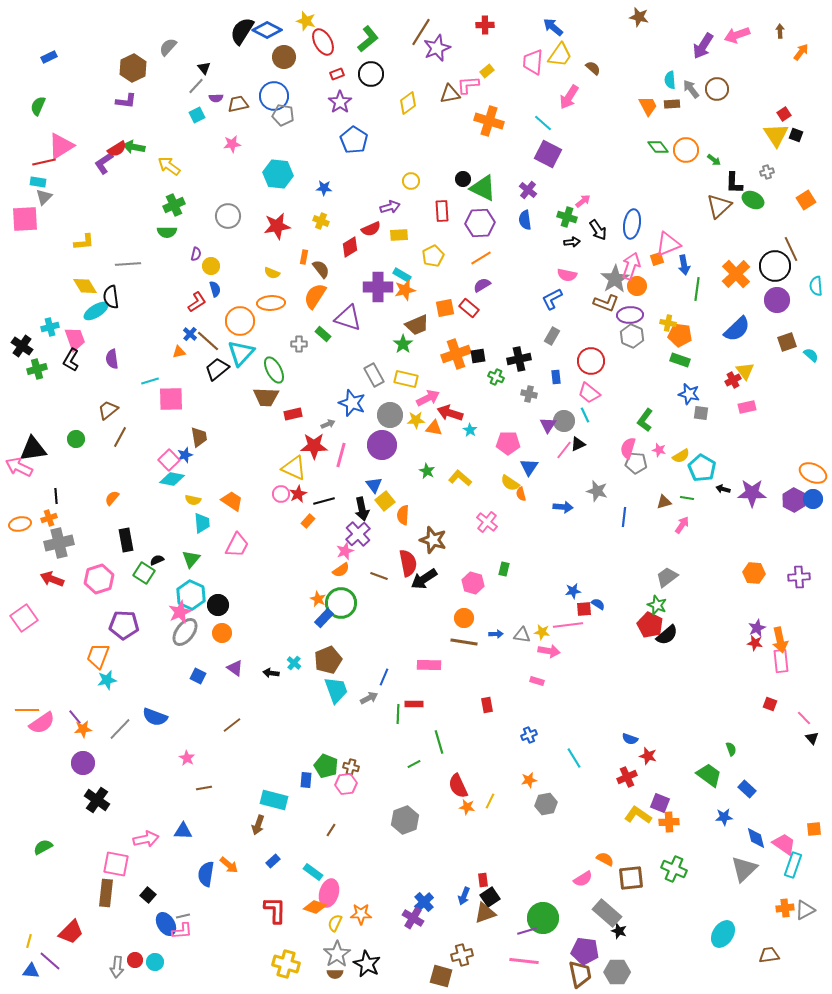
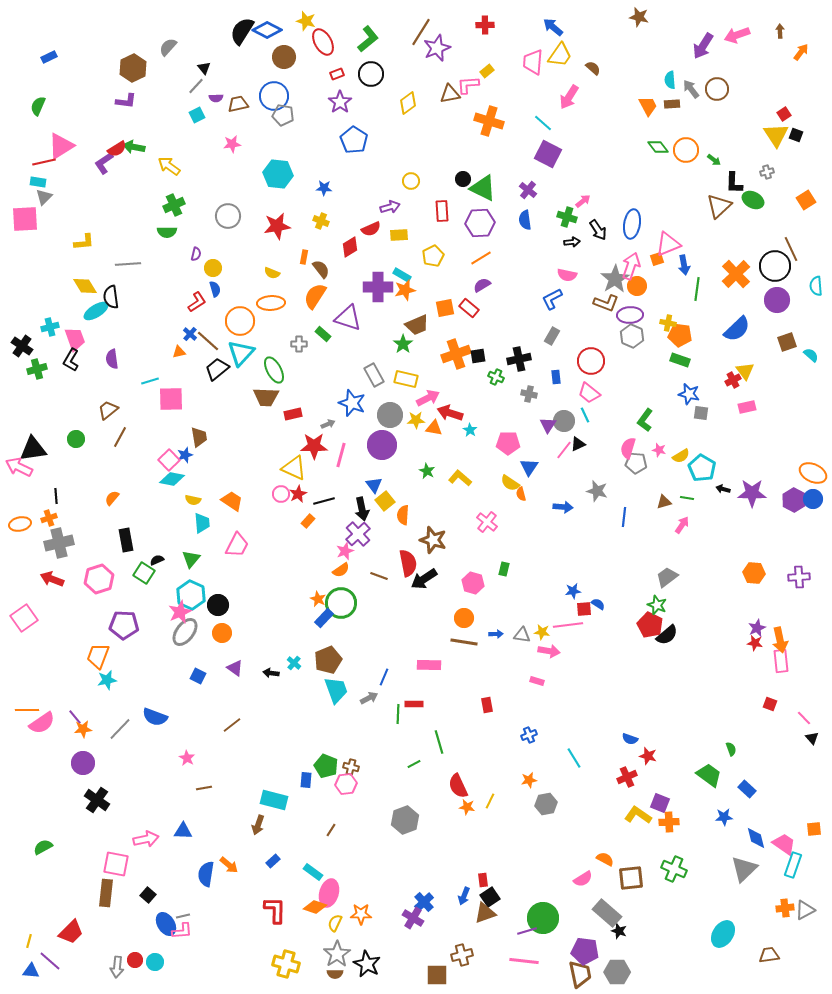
yellow circle at (211, 266): moved 2 px right, 2 px down
brown square at (441, 976): moved 4 px left, 1 px up; rotated 15 degrees counterclockwise
